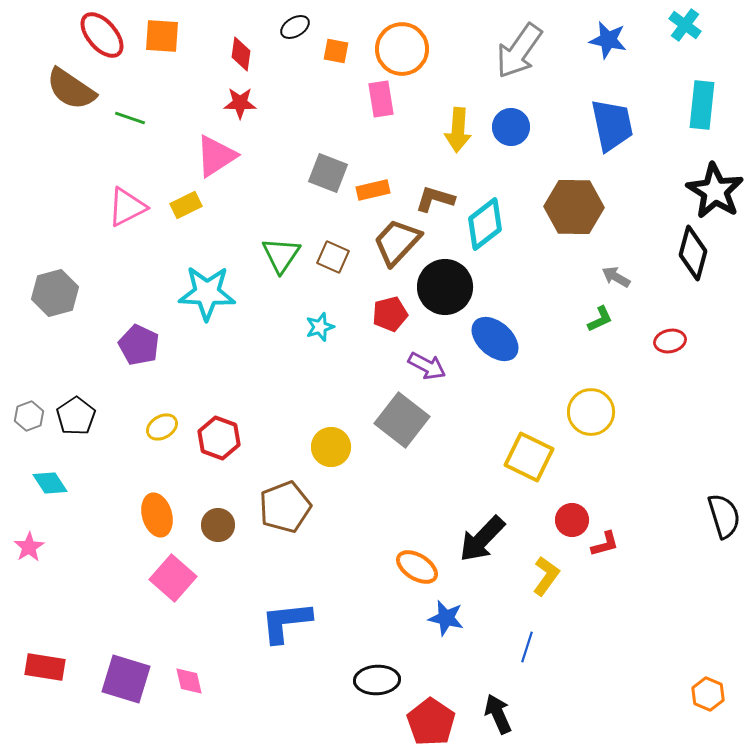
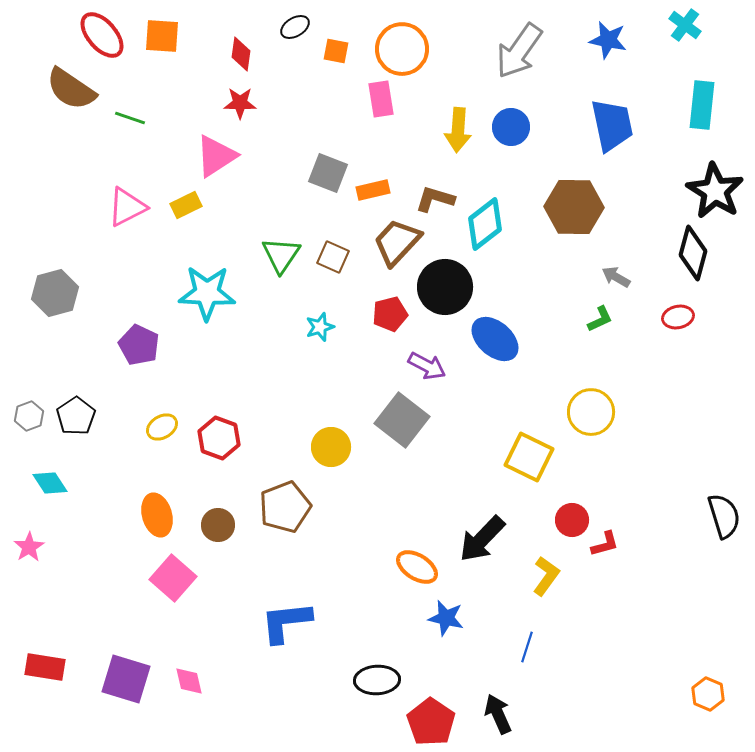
red ellipse at (670, 341): moved 8 px right, 24 px up
